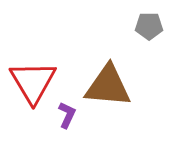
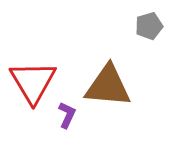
gray pentagon: rotated 16 degrees counterclockwise
